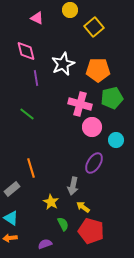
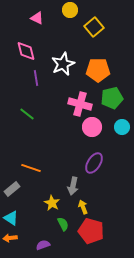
cyan circle: moved 6 px right, 13 px up
orange line: rotated 54 degrees counterclockwise
yellow star: moved 1 px right, 1 px down
yellow arrow: rotated 32 degrees clockwise
purple semicircle: moved 2 px left, 1 px down
